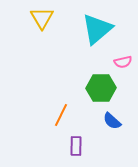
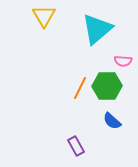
yellow triangle: moved 2 px right, 2 px up
pink semicircle: moved 1 px up; rotated 18 degrees clockwise
green hexagon: moved 6 px right, 2 px up
orange line: moved 19 px right, 27 px up
purple rectangle: rotated 30 degrees counterclockwise
